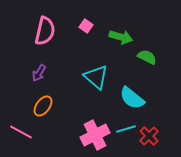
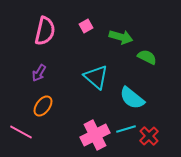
pink square: rotated 24 degrees clockwise
